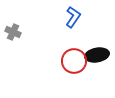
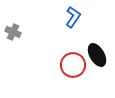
black ellipse: rotated 70 degrees clockwise
red circle: moved 1 px left, 4 px down
